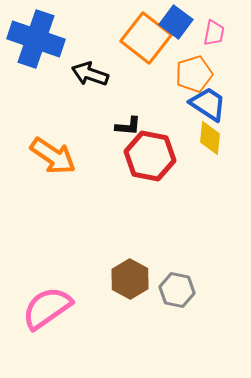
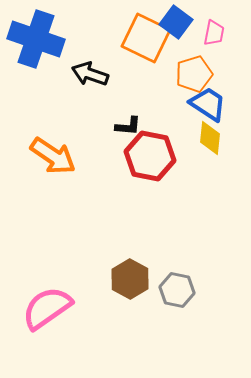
orange square: rotated 12 degrees counterclockwise
